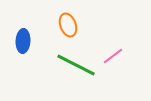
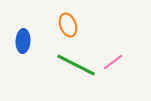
pink line: moved 6 px down
